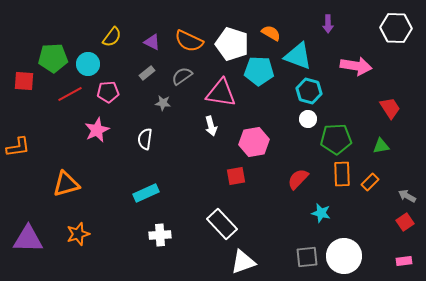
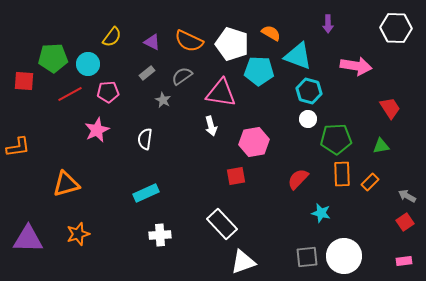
gray star at (163, 103): moved 3 px up; rotated 21 degrees clockwise
